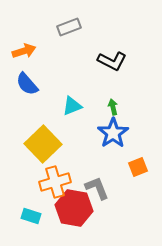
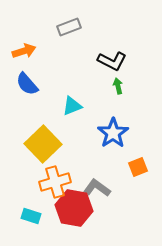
green arrow: moved 5 px right, 21 px up
gray L-shape: rotated 32 degrees counterclockwise
